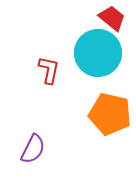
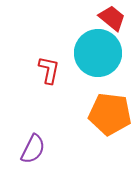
orange pentagon: rotated 6 degrees counterclockwise
